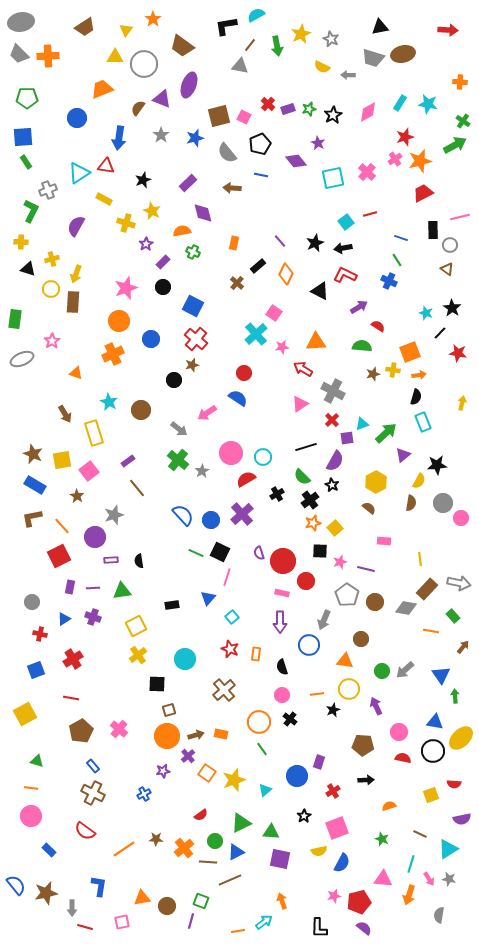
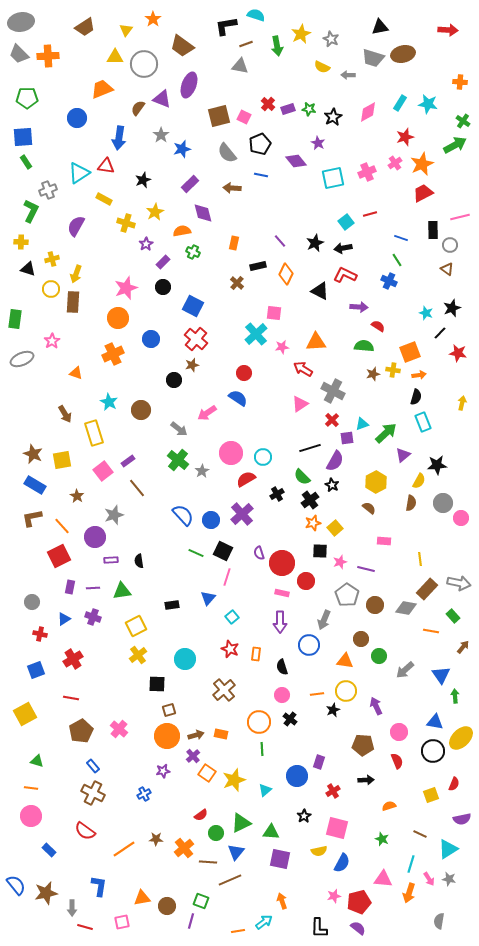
cyan semicircle at (256, 15): rotated 48 degrees clockwise
brown line at (250, 45): moved 4 px left, 1 px up; rotated 32 degrees clockwise
green star at (309, 109): rotated 24 degrees clockwise
black star at (333, 115): moved 2 px down
blue star at (195, 138): moved 13 px left, 11 px down
pink cross at (395, 159): moved 4 px down
orange star at (420, 161): moved 2 px right, 3 px down; rotated 10 degrees counterclockwise
pink cross at (367, 172): rotated 24 degrees clockwise
purple rectangle at (188, 183): moved 2 px right, 1 px down
yellow star at (152, 211): moved 3 px right, 1 px down; rotated 18 degrees clockwise
black rectangle at (258, 266): rotated 28 degrees clockwise
purple arrow at (359, 307): rotated 36 degrees clockwise
black star at (452, 308): rotated 18 degrees clockwise
pink square at (274, 313): rotated 28 degrees counterclockwise
orange circle at (119, 321): moved 1 px left, 3 px up
green semicircle at (362, 346): moved 2 px right
black line at (306, 447): moved 4 px right, 1 px down
pink square at (89, 471): moved 14 px right
black square at (220, 552): moved 3 px right, 1 px up
red circle at (283, 561): moved 1 px left, 2 px down
brown circle at (375, 602): moved 3 px down
green circle at (382, 671): moved 3 px left, 15 px up
yellow circle at (349, 689): moved 3 px left, 2 px down
green line at (262, 749): rotated 32 degrees clockwise
purple cross at (188, 756): moved 5 px right
red semicircle at (403, 758): moved 6 px left, 3 px down; rotated 56 degrees clockwise
red semicircle at (454, 784): rotated 72 degrees counterclockwise
pink square at (337, 828): rotated 35 degrees clockwise
green circle at (215, 841): moved 1 px right, 8 px up
blue triangle at (236, 852): rotated 24 degrees counterclockwise
orange arrow at (409, 895): moved 2 px up
gray semicircle at (439, 915): moved 6 px down
purple semicircle at (364, 928): moved 6 px left
